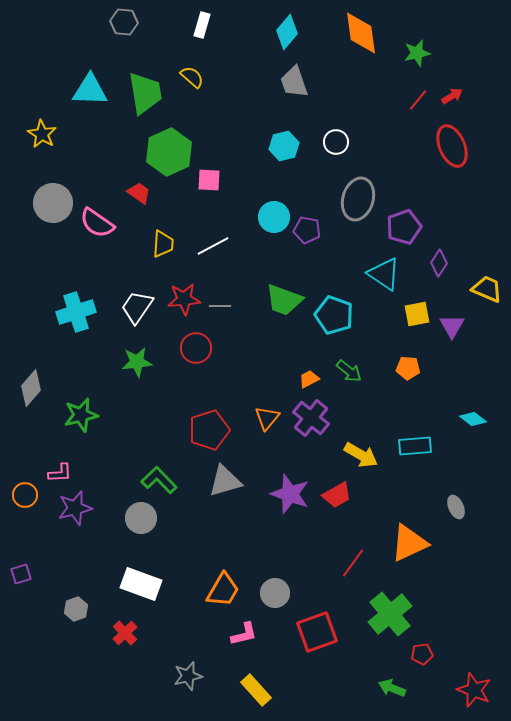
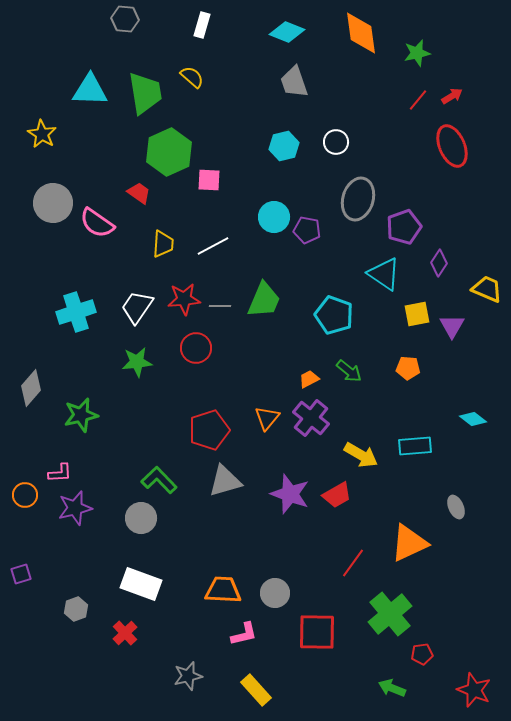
gray hexagon at (124, 22): moved 1 px right, 3 px up
cyan diamond at (287, 32): rotated 72 degrees clockwise
green trapezoid at (284, 300): moved 20 px left; rotated 87 degrees counterclockwise
orange trapezoid at (223, 590): rotated 117 degrees counterclockwise
red square at (317, 632): rotated 21 degrees clockwise
